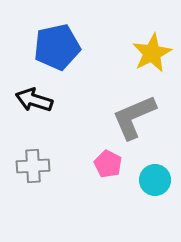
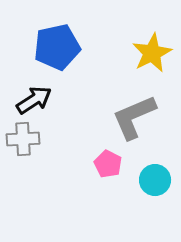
black arrow: rotated 129 degrees clockwise
gray cross: moved 10 px left, 27 px up
